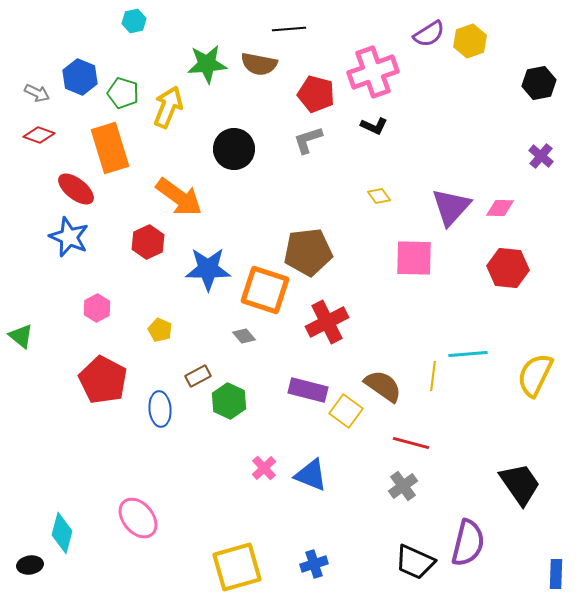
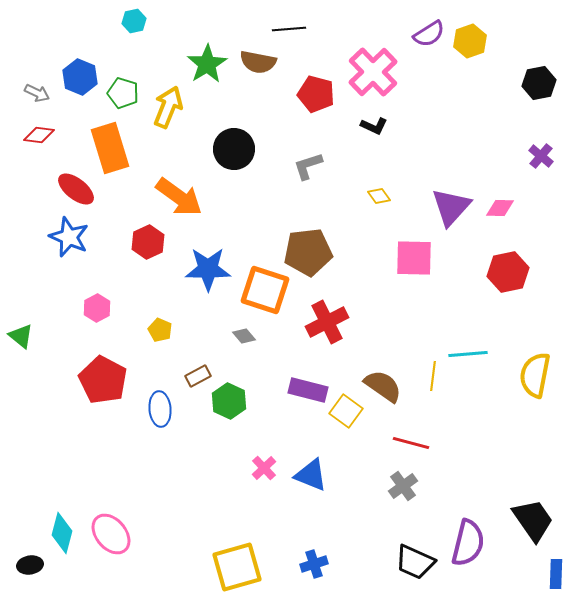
green star at (207, 64): rotated 27 degrees counterclockwise
brown semicircle at (259, 64): moved 1 px left, 2 px up
pink cross at (373, 72): rotated 24 degrees counterclockwise
red diamond at (39, 135): rotated 12 degrees counterclockwise
gray L-shape at (308, 140): moved 26 px down
red hexagon at (508, 268): moved 4 px down; rotated 18 degrees counterclockwise
yellow semicircle at (535, 375): rotated 15 degrees counterclockwise
black trapezoid at (520, 484): moved 13 px right, 36 px down
pink ellipse at (138, 518): moved 27 px left, 16 px down
